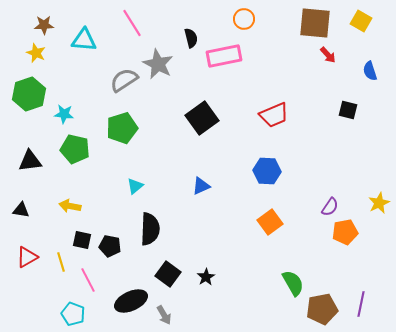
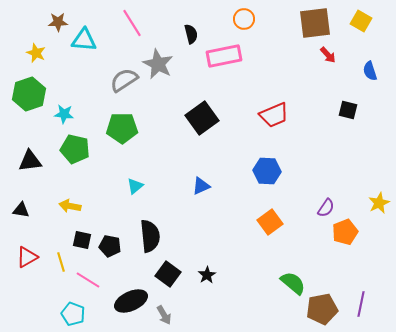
brown square at (315, 23): rotated 12 degrees counterclockwise
brown star at (44, 25): moved 14 px right, 3 px up
black semicircle at (191, 38): moved 4 px up
green pentagon at (122, 128): rotated 16 degrees clockwise
purple semicircle at (330, 207): moved 4 px left, 1 px down
black semicircle at (150, 229): moved 7 px down; rotated 8 degrees counterclockwise
orange pentagon at (345, 232): rotated 10 degrees counterclockwise
black star at (206, 277): moved 1 px right, 2 px up
pink line at (88, 280): rotated 30 degrees counterclockwise
green semicircle at (293, 283): rotated 20 degrees counterclockwise
